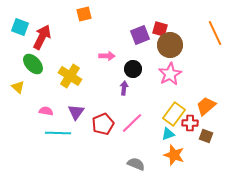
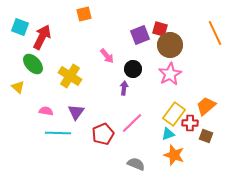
pink arrow: rotated 49 degrees clockwise
red pentagon: moved 10 px down
